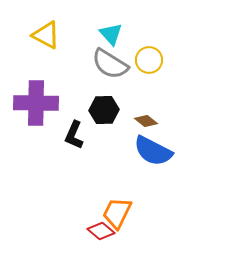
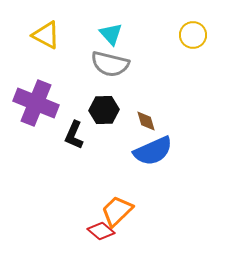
yellow circle: moved 44 px right, 25 px up
gray semicircle: rotated 18 degrees counterclockwise
purple cross: rotated 21 degrees clockwise
brown diamond: rotated 35 degrees clockwise
blue semicircle: rotated 51 degrees counterclockwise
orange trapezoid: moved 2 px up; rotated 20 degrees clockwise
